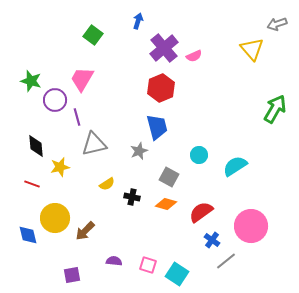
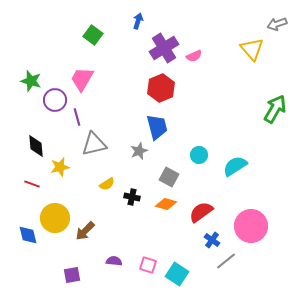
purple cross: rotated 8 degrees clockwise
